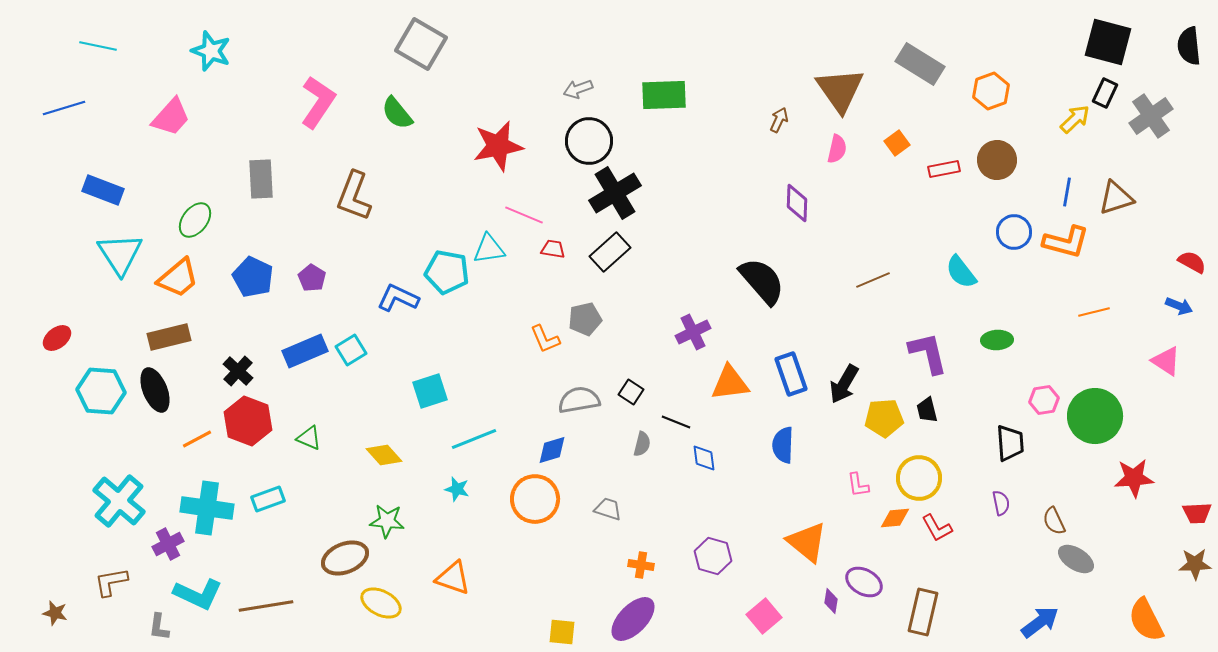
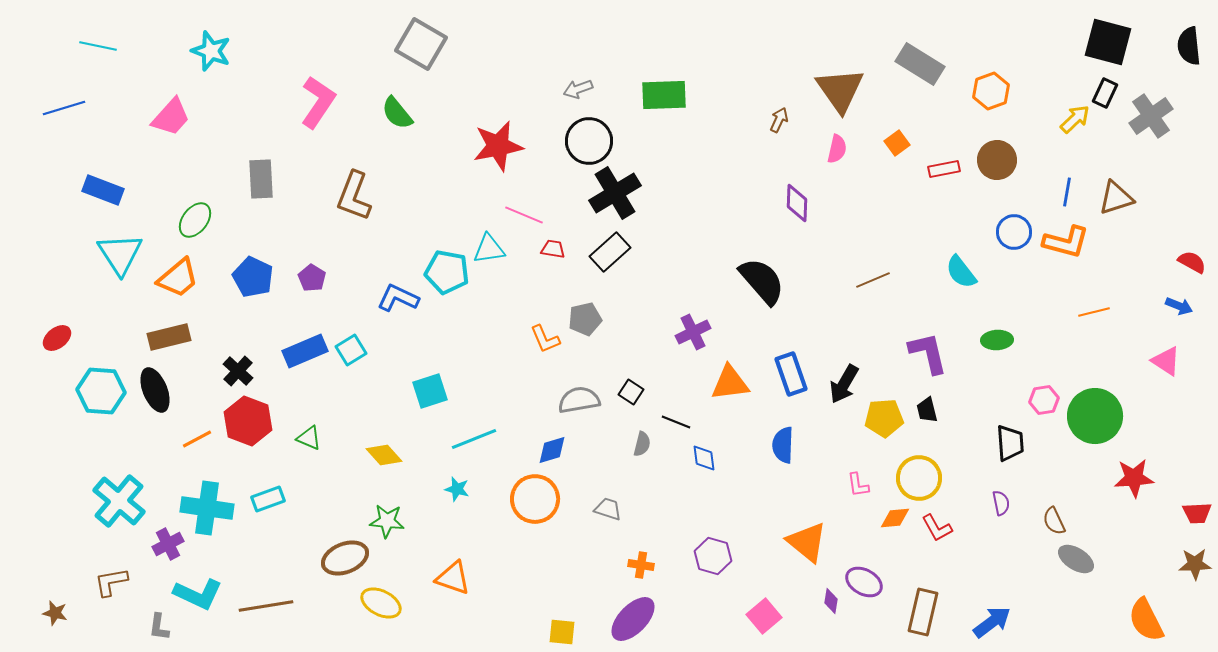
blue arrow at (1040, 622): moved 48 px left
